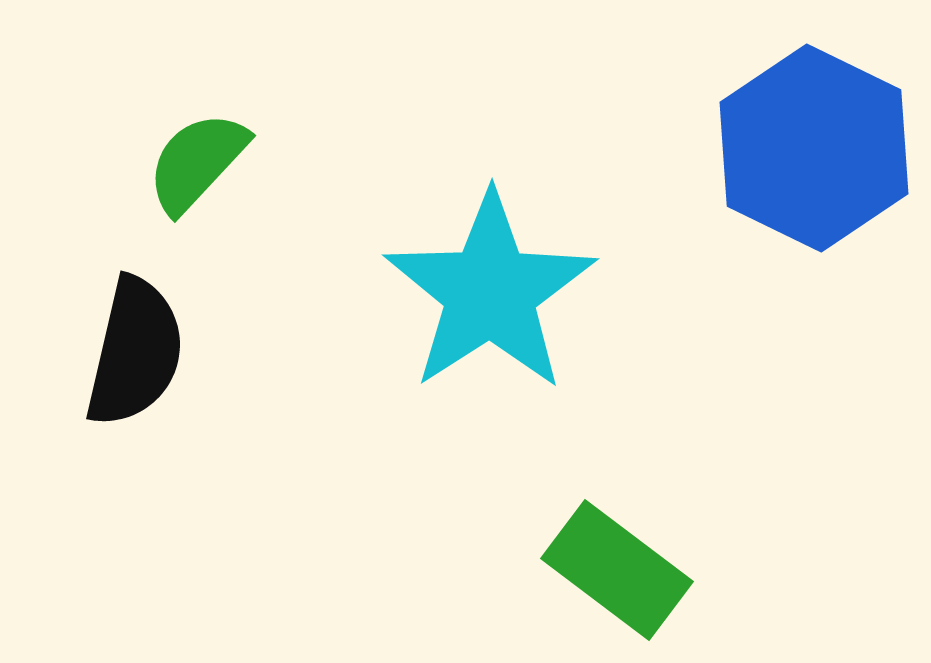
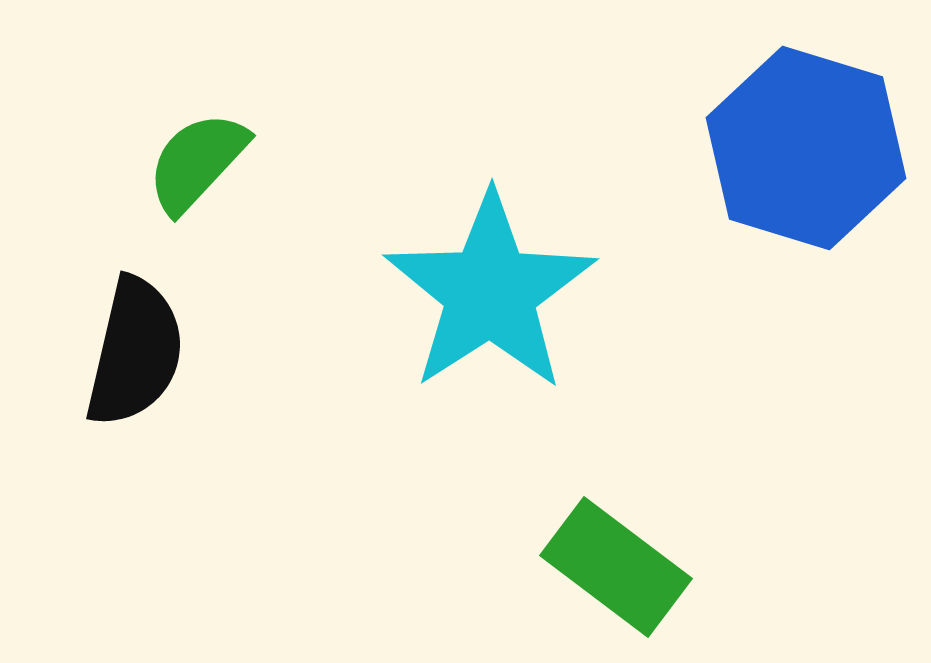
blue hexagon: moved 8 px left; rotated 9 degrees counterclockwise
green rectangle: moved 1 px left, 3 px up
